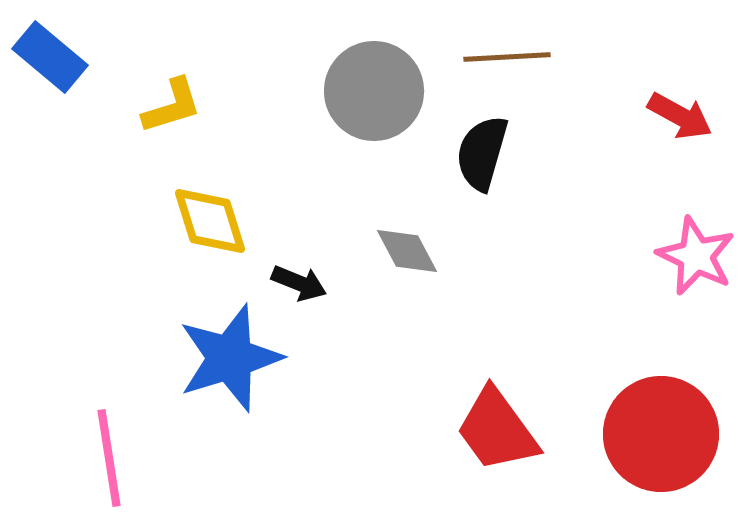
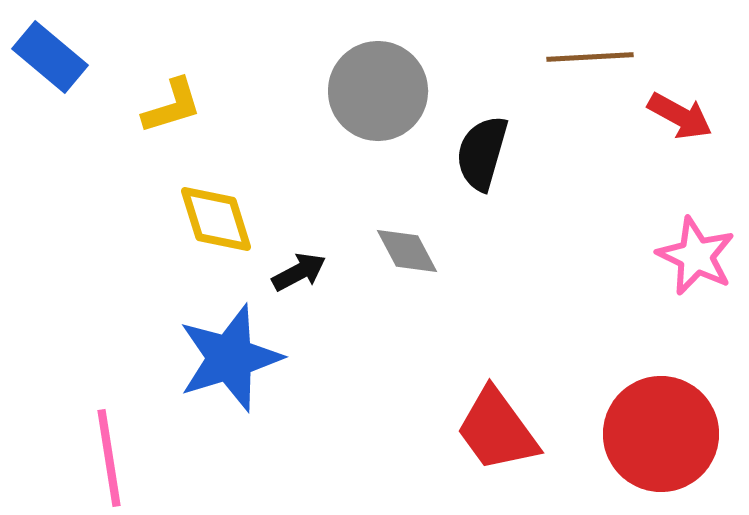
brown line: moved 83 px right
gray circle: moved 4 px right
yellow diamond: moved 6 px right, 2 px up
black arrow: moved 11 px up; rotated 50 degrees counterclockwise
